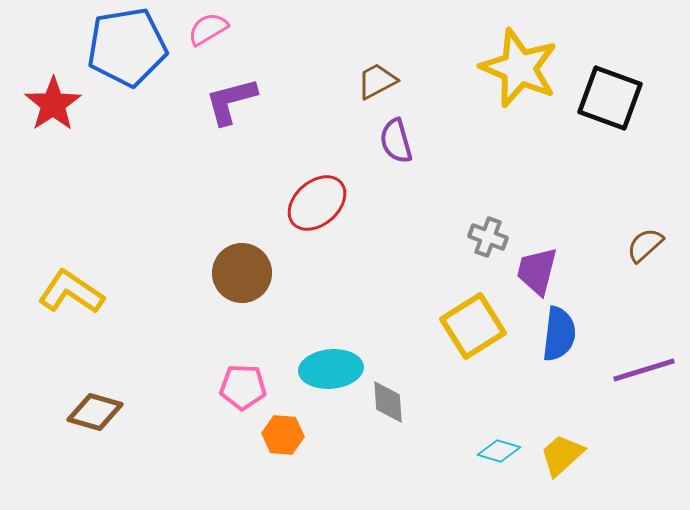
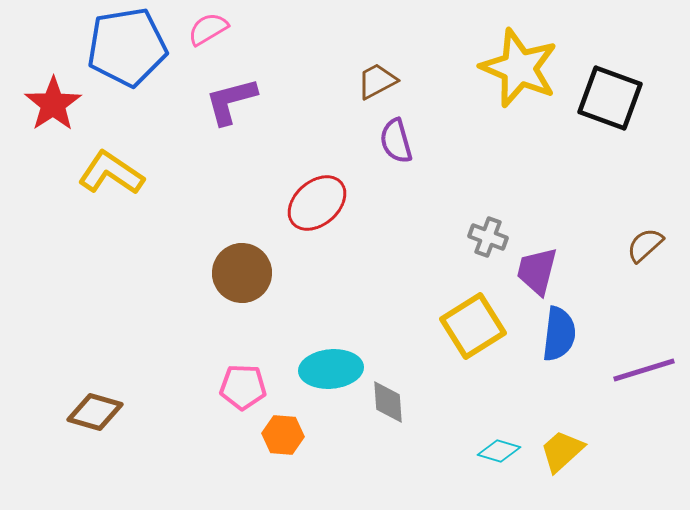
yellow L-shape: moved 40 px right, 119 px up
yellow trapezoid: moved 4 px up
